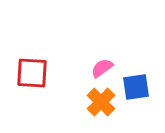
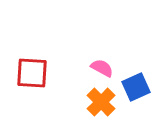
pink semicircle: rotated 65 degrees clockwise
blue square: rotated 16 degrees counterclockwise
